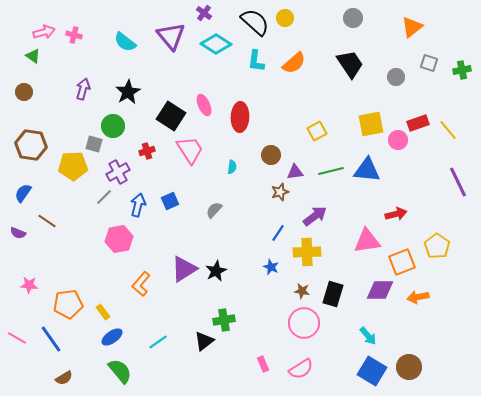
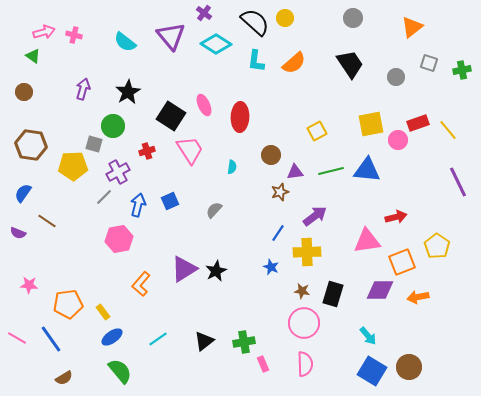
red arrow at (396, 214): moved 3 px down
green cross at (224, 320): moved 20 px right, 22 px down
cyan line at (158, 342): moved 3 px up
pink semicircle at (301, 369): moved 4 px right, 5 px up; rotated 60 degrees counterclockwise
